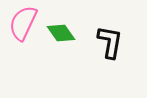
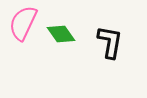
green diamond: moved 1 px down
